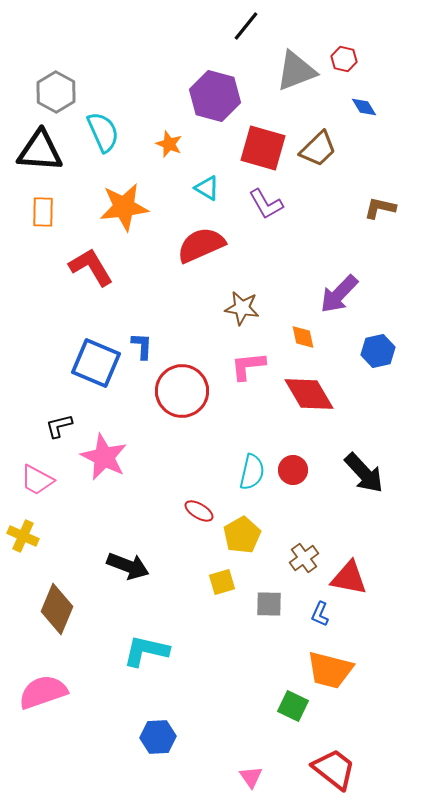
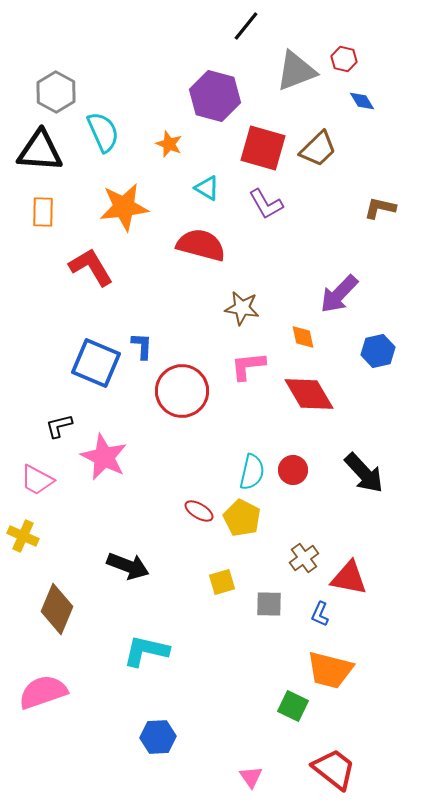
blue diamond at (364, 107): moved 2 px left, 6 px up
red semicircle at (201, 245): rotated 39 degrees clockwise
yellow pentagon at (242, 535): moved 17 px up; rotated 15 degrees counterclockwise
